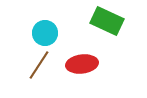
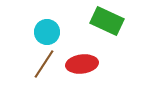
cyan circle: moved 2 px right, 1 px up
brown line: moved 5 px right, 1 px up
